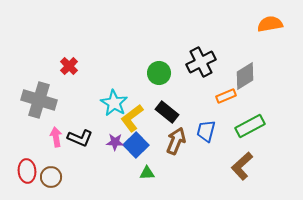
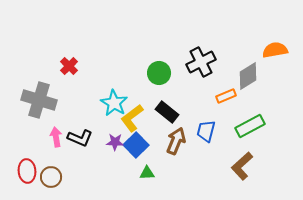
orange semicircle: moved 5 px right, 26 px down
gray diamond: moved 3 px right
